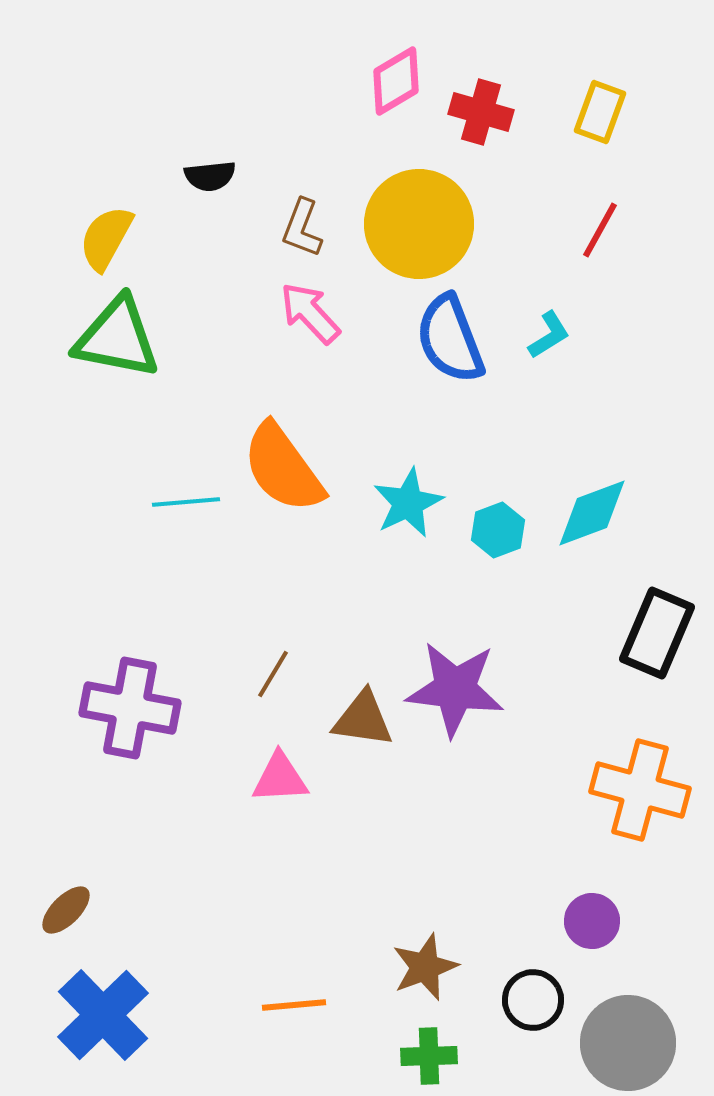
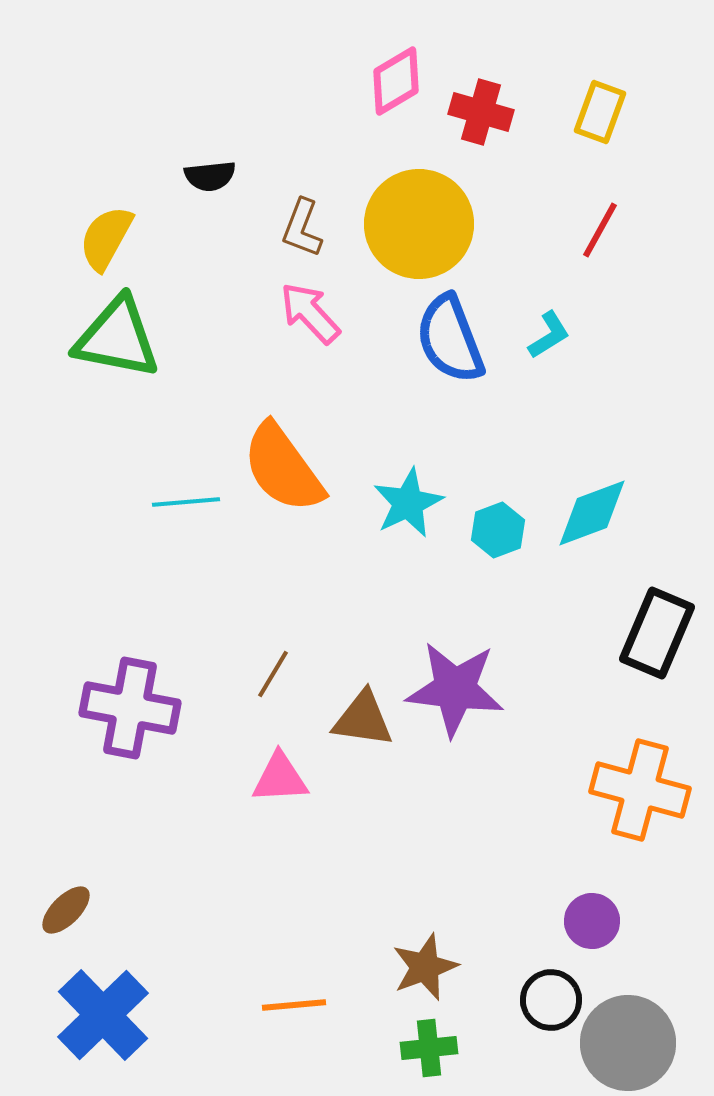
black circle: moved 18 px right
green cross: moved 8 px up; rotated 4 degrees counterclockwise
